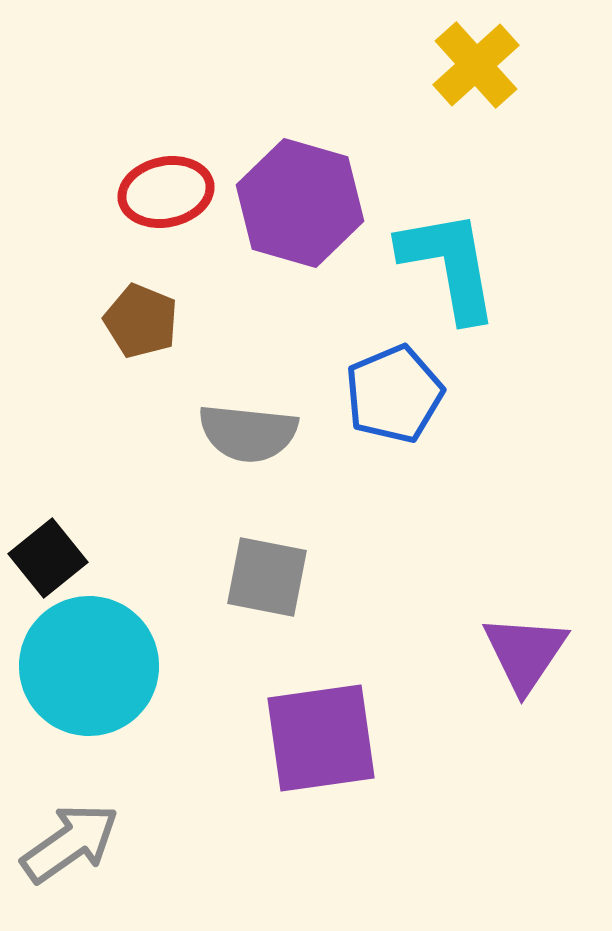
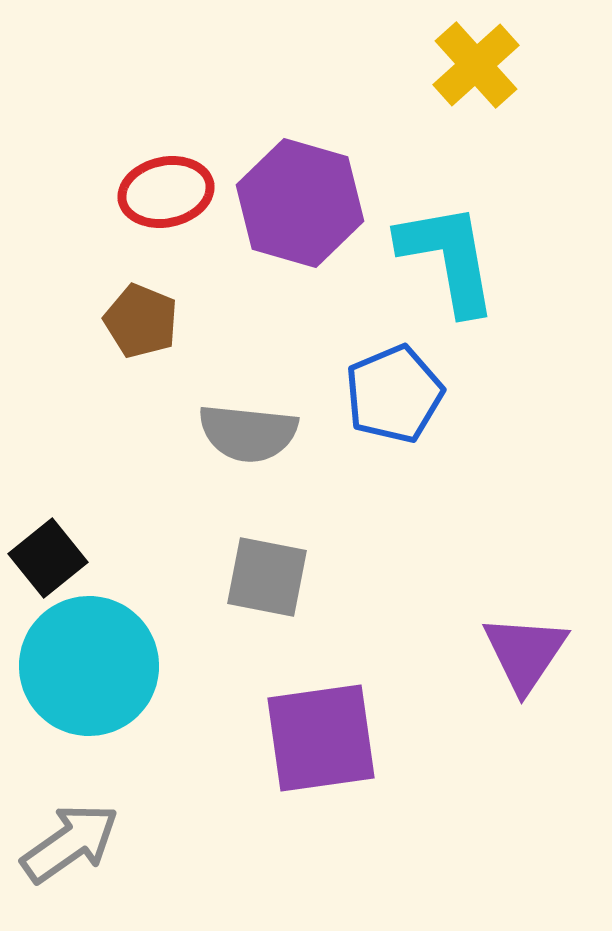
cyan L-shape: moved 1 px left, 7 px up
